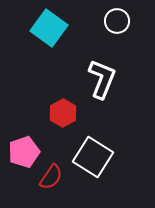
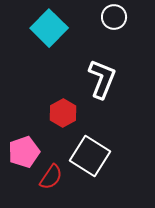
white circle: moved 3 px left, 4 px up
cyan square: rotated 9 degrees clockwise
white square: moved 3 px left, 1 px up
